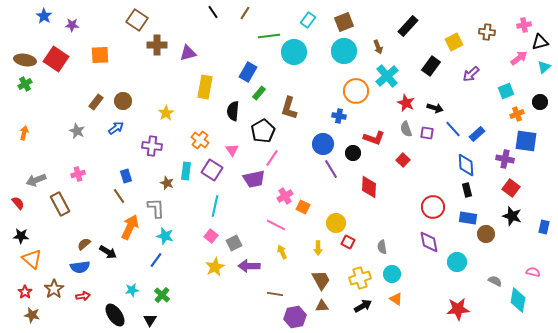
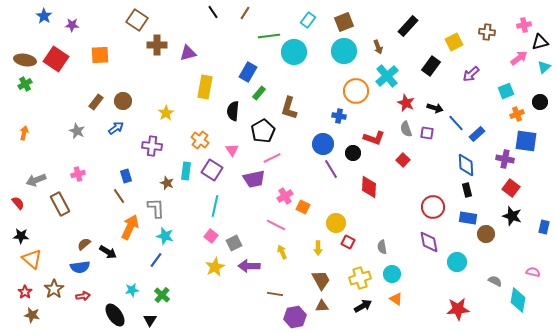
blue line at (453, 129): moved 3 px right, 6 px up
pink line at (272, 158): rotated 30 degrees clockwise
